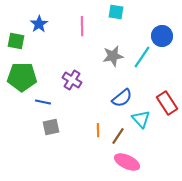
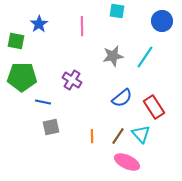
cyan square: moved 1 px right, 1 px up
blue circle: moved 15 px up
cyan line: moved 3 px right
red rectangle: moved 13 px left, 4 px down
cyan triangle: moved 15 px down
orange line: moved 6 px left, 6 px down
